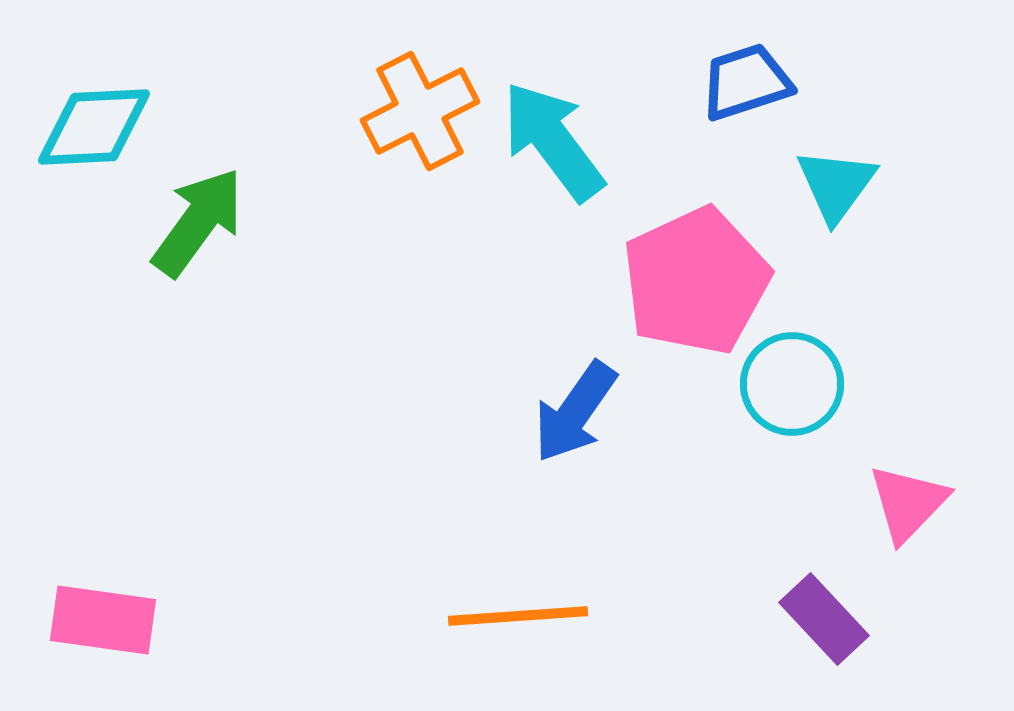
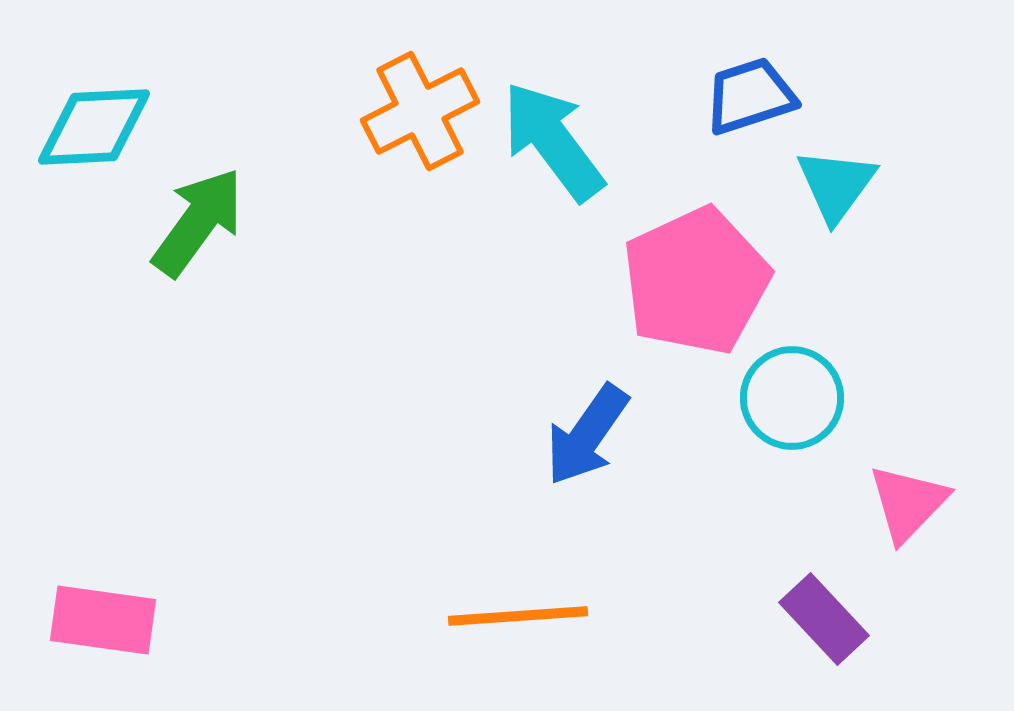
blue trapezoid: moved 4 px right, 14 px down
cyan circle: moved 14 px down
blue arrow: moved 12 px right, 23 px down
